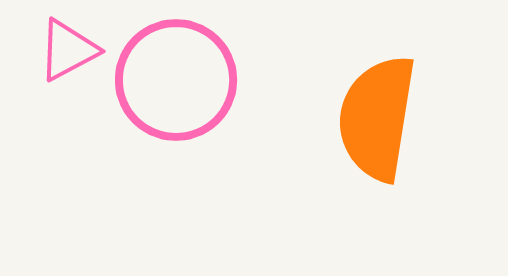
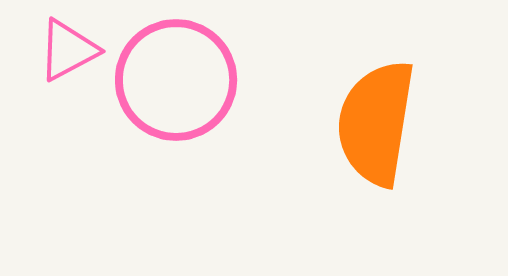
orange semicircle: moved 1 px left, 5 px down
